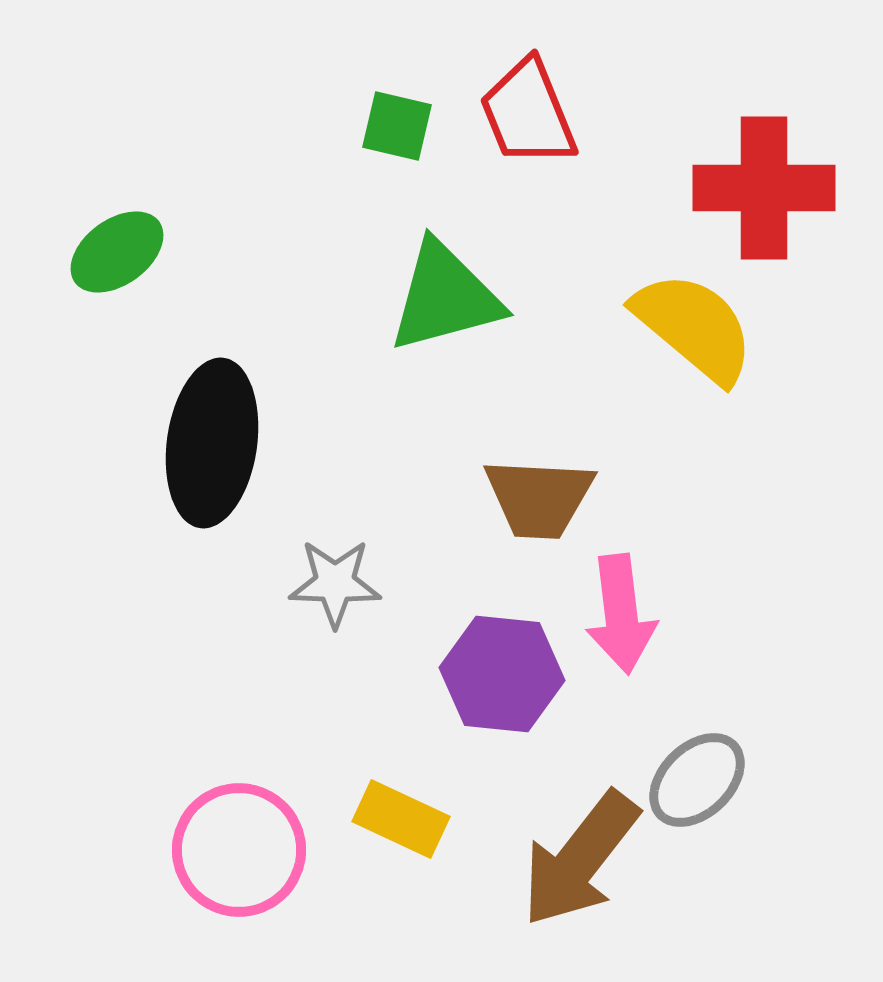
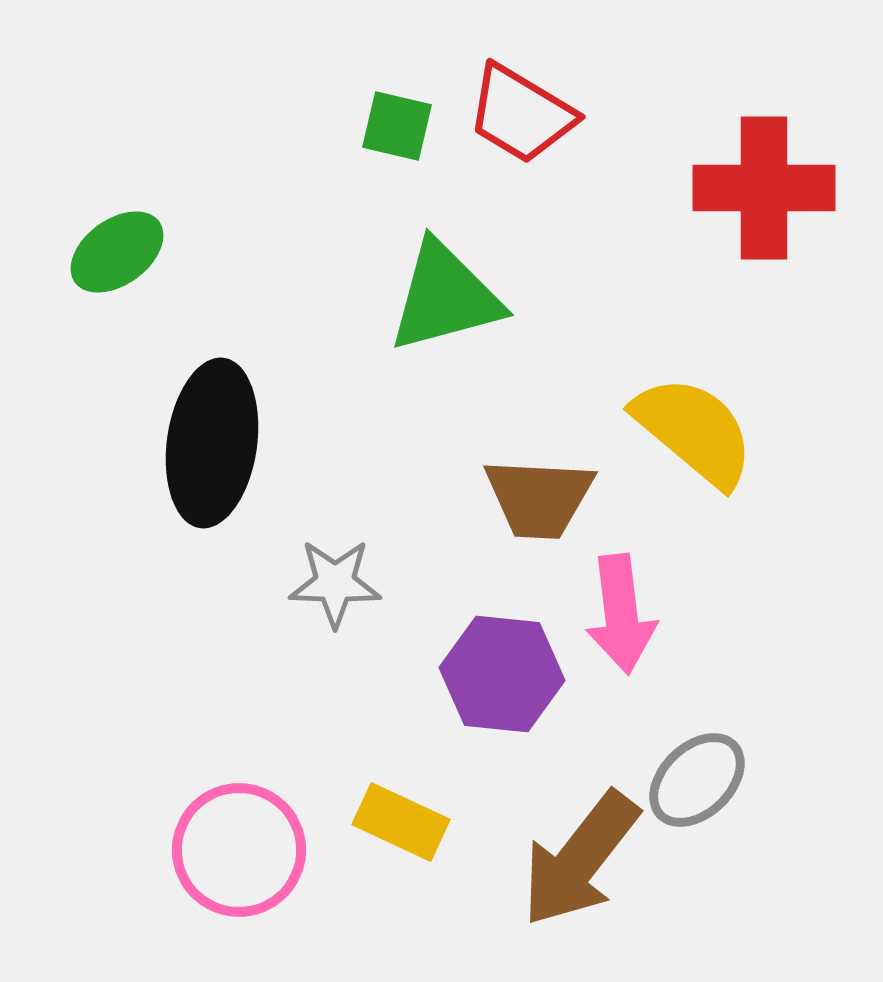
red trapezoid: moved 7 px left, 1 px down; rotated 37 degrees counterclockwise
yellow semicircle: moved 104 px down
yellow rectangle: moved 3 px down
